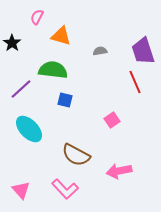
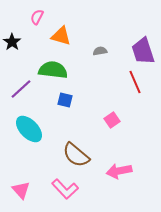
black star: moved 1 px up
brown semicircle: rotated 12 degrees clockwise
